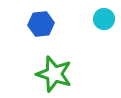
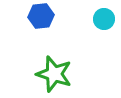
blue hexagon: moved 8 px up
